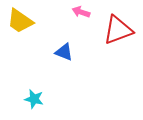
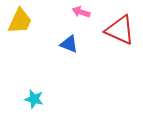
yellow trapezoid: rotated 100 degrees counterclockwise
red triangle: moved 2 px right; rotated 44 degrees clockwise
blue triangle: moved 5 px right, 8 px up
